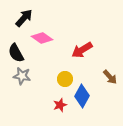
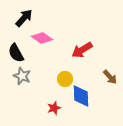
gray star: rotated 12 degrees clockwise
blue diamond: moved 1 px left; rotated 30 degrees counterclockwise
red star: moved 6 px left, 3 px down
